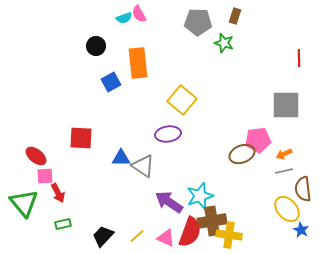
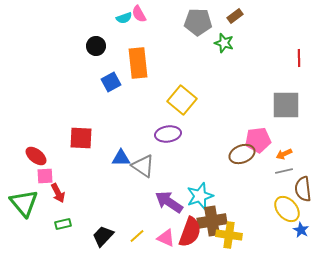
brown rectangle: rotated 35 degrees clockwise
